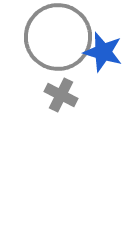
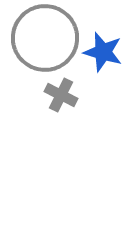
gray circle: moved 13 px left, 1 px down
